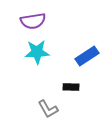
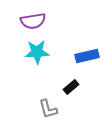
blue rectangle: rotated 20 degrees clockwise
black rectangle: rotated 42 degrees counterclockwise
gray L-shape: rotated 15 degrees clockwise
